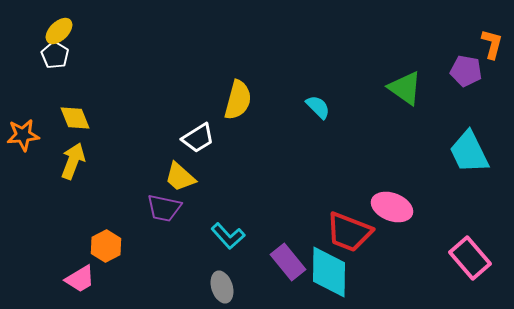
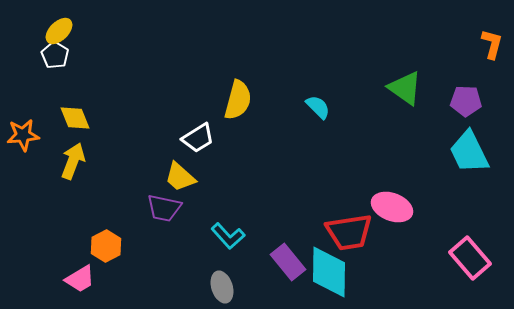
purple pentagon: moved 30 px down; rotated 8 degrees counterclockwise
red trapezoid: rotated 30 degrees counterclockwise
